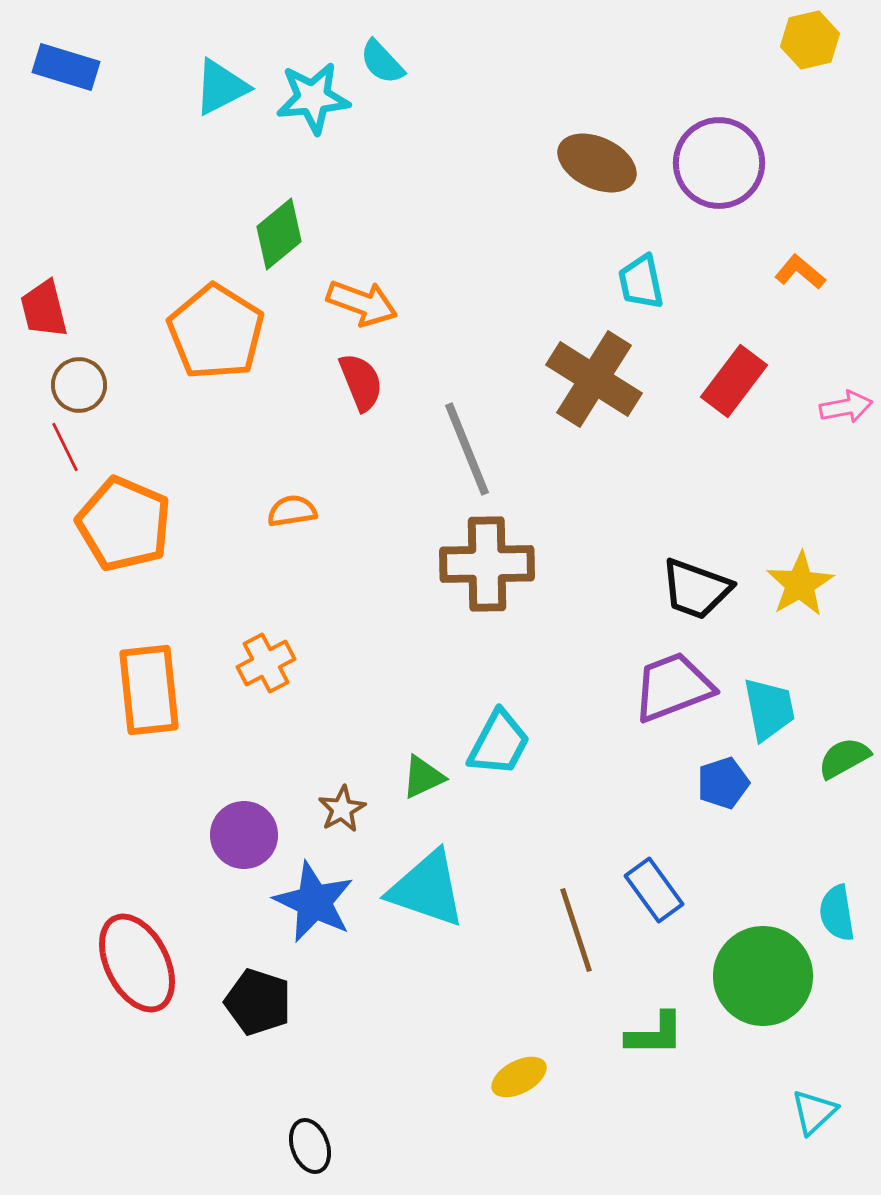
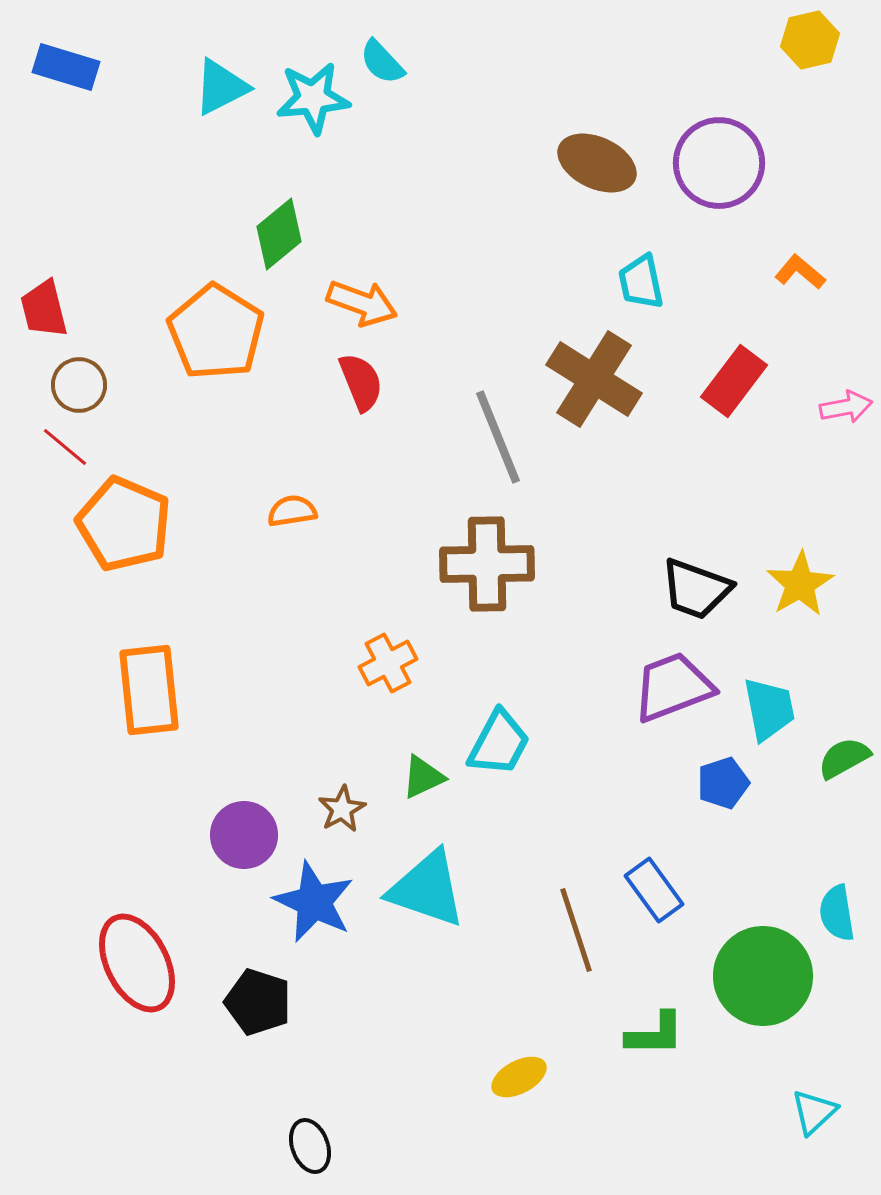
red line at (65, 447): rotated 24 degrees counterclockwise
gray line at (467, 449): moved 31 px right, 12 px up
orange cross at (266, 663): moved 122 px right
